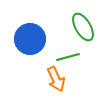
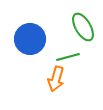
orange arrow: rotated 40 degrees clockwise
